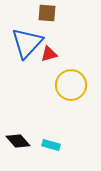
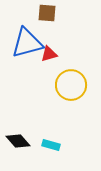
blue triangle: rotated 32 degrees clockwise
